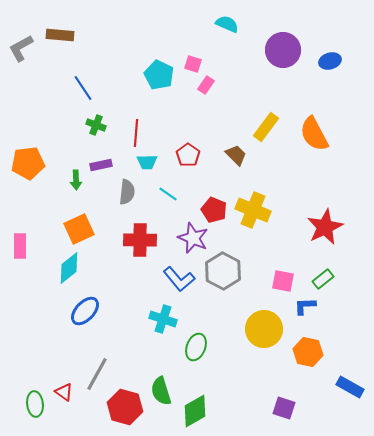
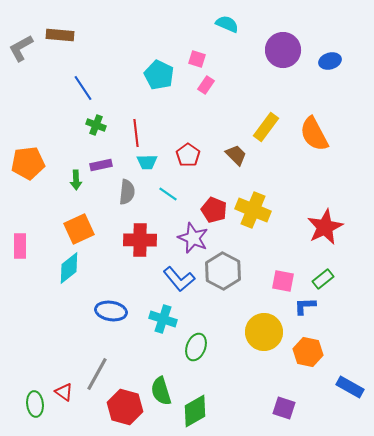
pink square at (193, 64): moved 4 px right, 5 px up
red line at (136, 133): rotated 12 degrees counterclockwise
blue ellipse at (85, 311): moved 26 px right; rotated 56 degrees clockwise
yellow circle at (264, 329): moved 3 px down
